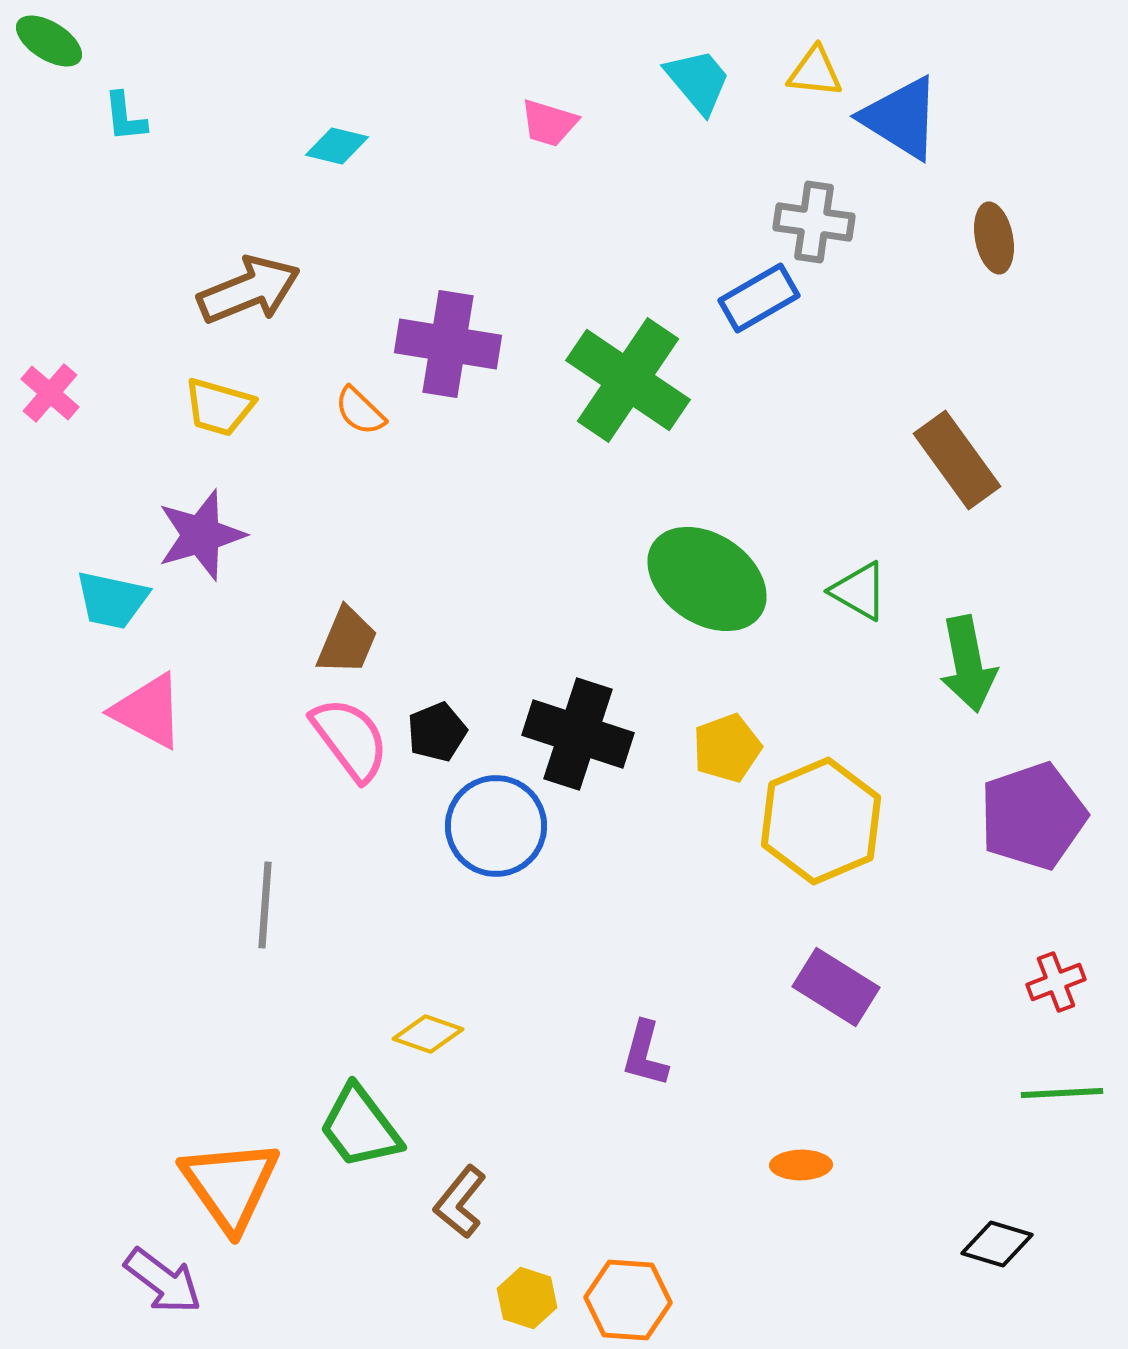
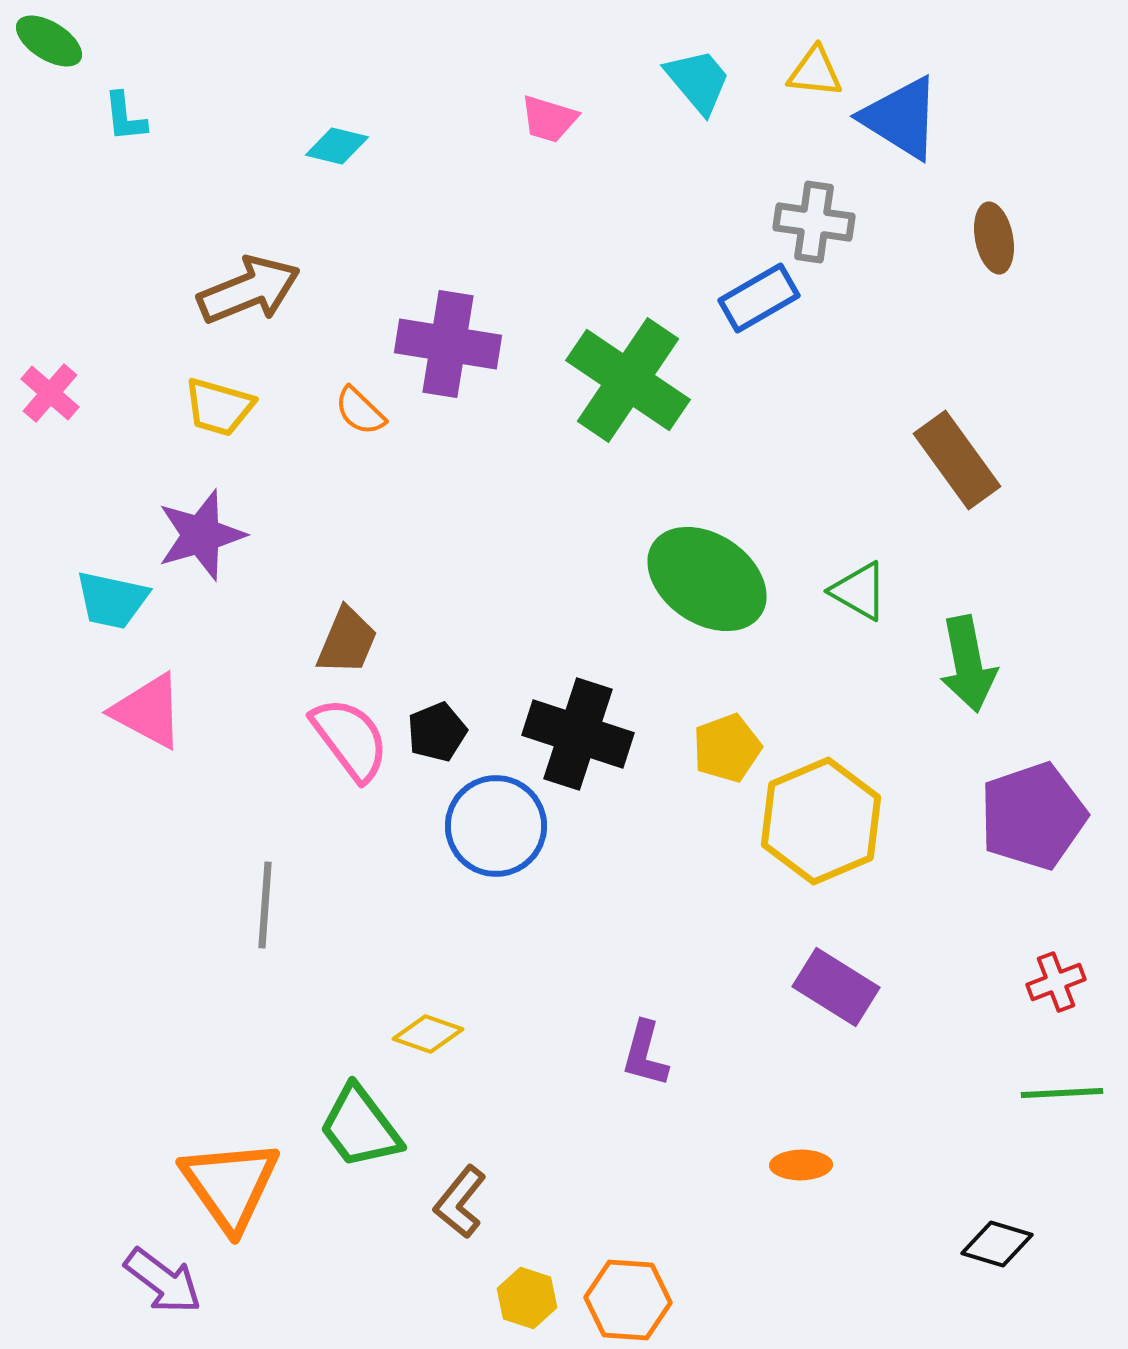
pink trapezoid at (549, 123): moved 4 px up
